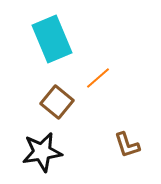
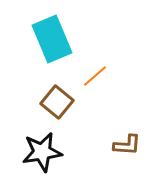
orange line: moved 3 px left, 2 px up
brown L-shape: rotated 68 degrees counterclockwise
